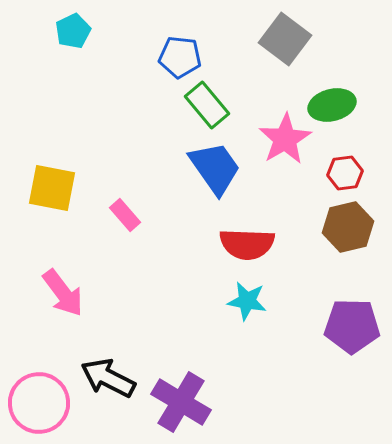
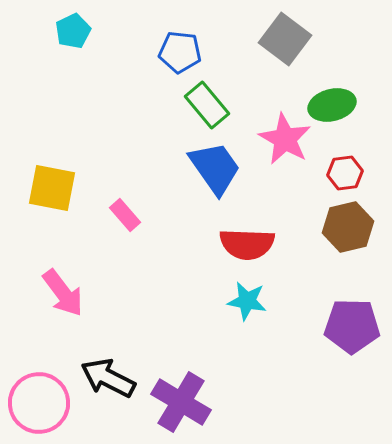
blue pentagon: moved 5 px up
pink star: rotated 12 degrees counterclockwise
